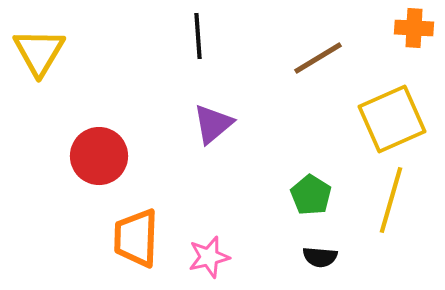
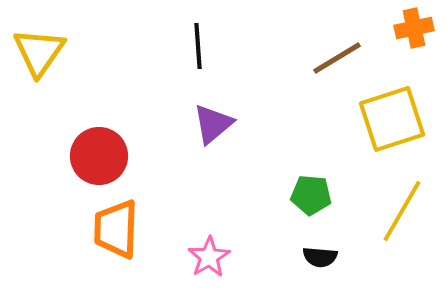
orange cross: rotated 15 degrees counterclockwise
black line: moved 10 px down
yellow triangle: rotated 4 degrees clockwise
brown line: moved 19 px right
yellow square: rotated 6 degrees clockwise
green pentagon: rotated 27 degrees counterclockwise
yellow line: moved 11 px right, 11 px down; rotated 14 degrees clockwise
orange trapezoid: moved 20 px left, 9 px up
pink star: rotated 18 degrees counterclockwise
